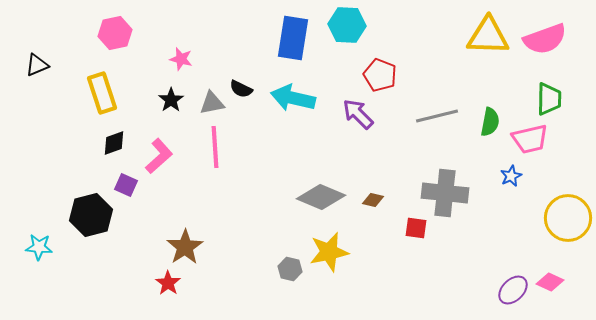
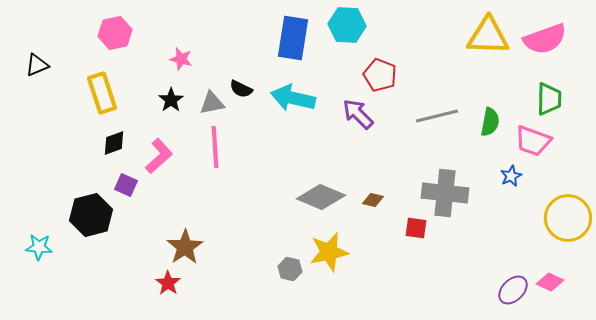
pink trapezoid: moved 3 px right, 2 px down; rotated 33 degrees clockwise
